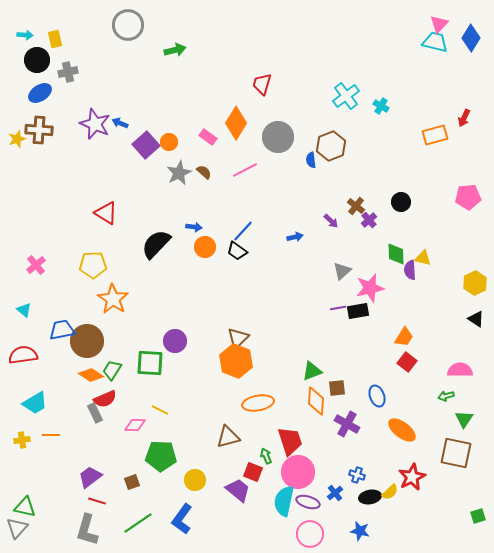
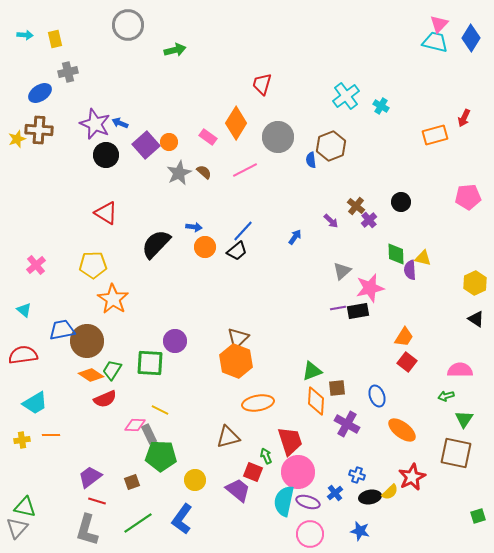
black circle at (37, 60): moved 69 px right, 95 px down
blue arrow at (295, 237): rotated 42 degrees counterclockwise
black trapezoid at (237, 251): rotated 75 degrees counterclockwise
gray rectangle at (95, 413): moved 54 px right, 21 px down
